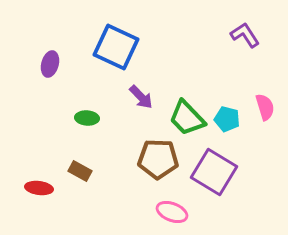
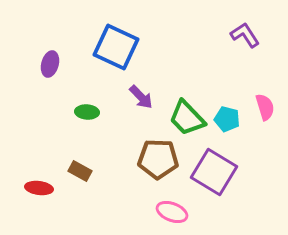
green ellipse: moved 6 px up
